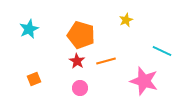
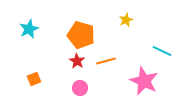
pink star: rotated 8 degrees clockwise
